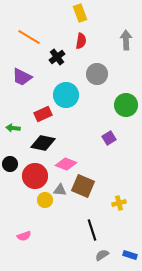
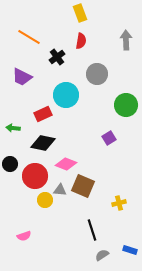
blue rectangle: moved 5 px up
